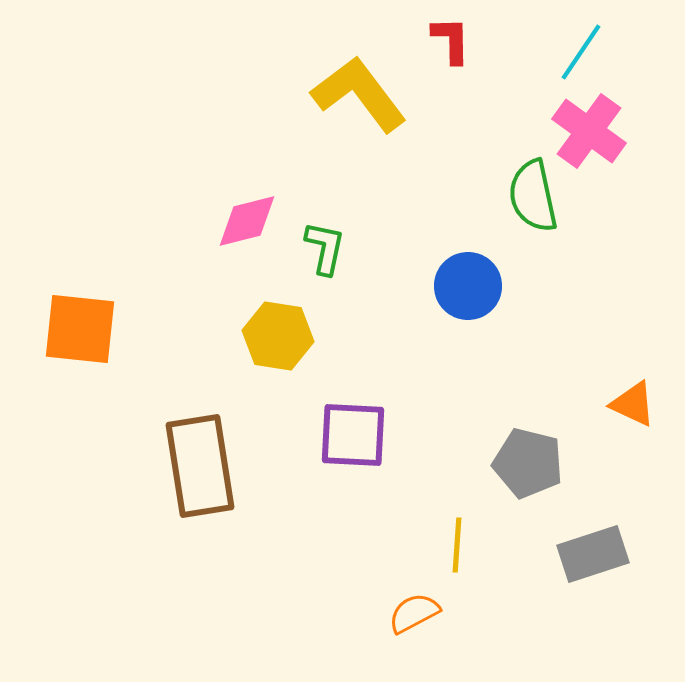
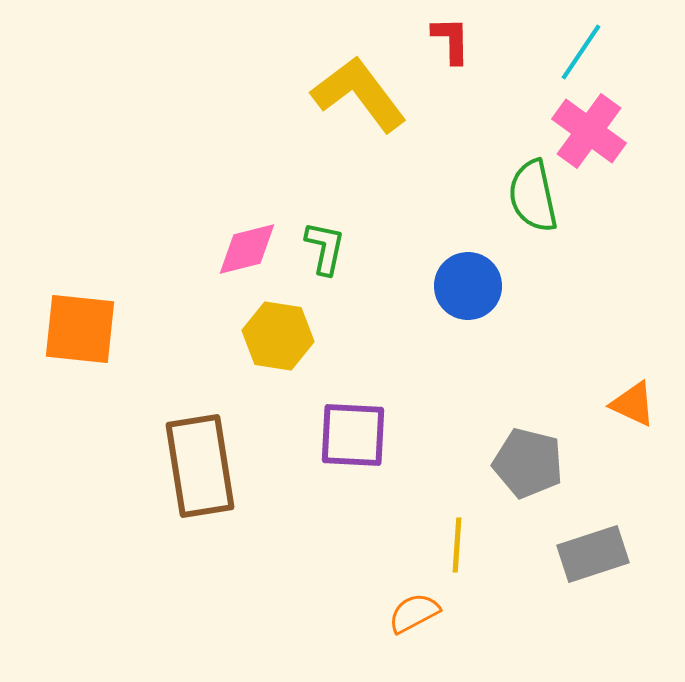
pink diamond: moved 28 px down
